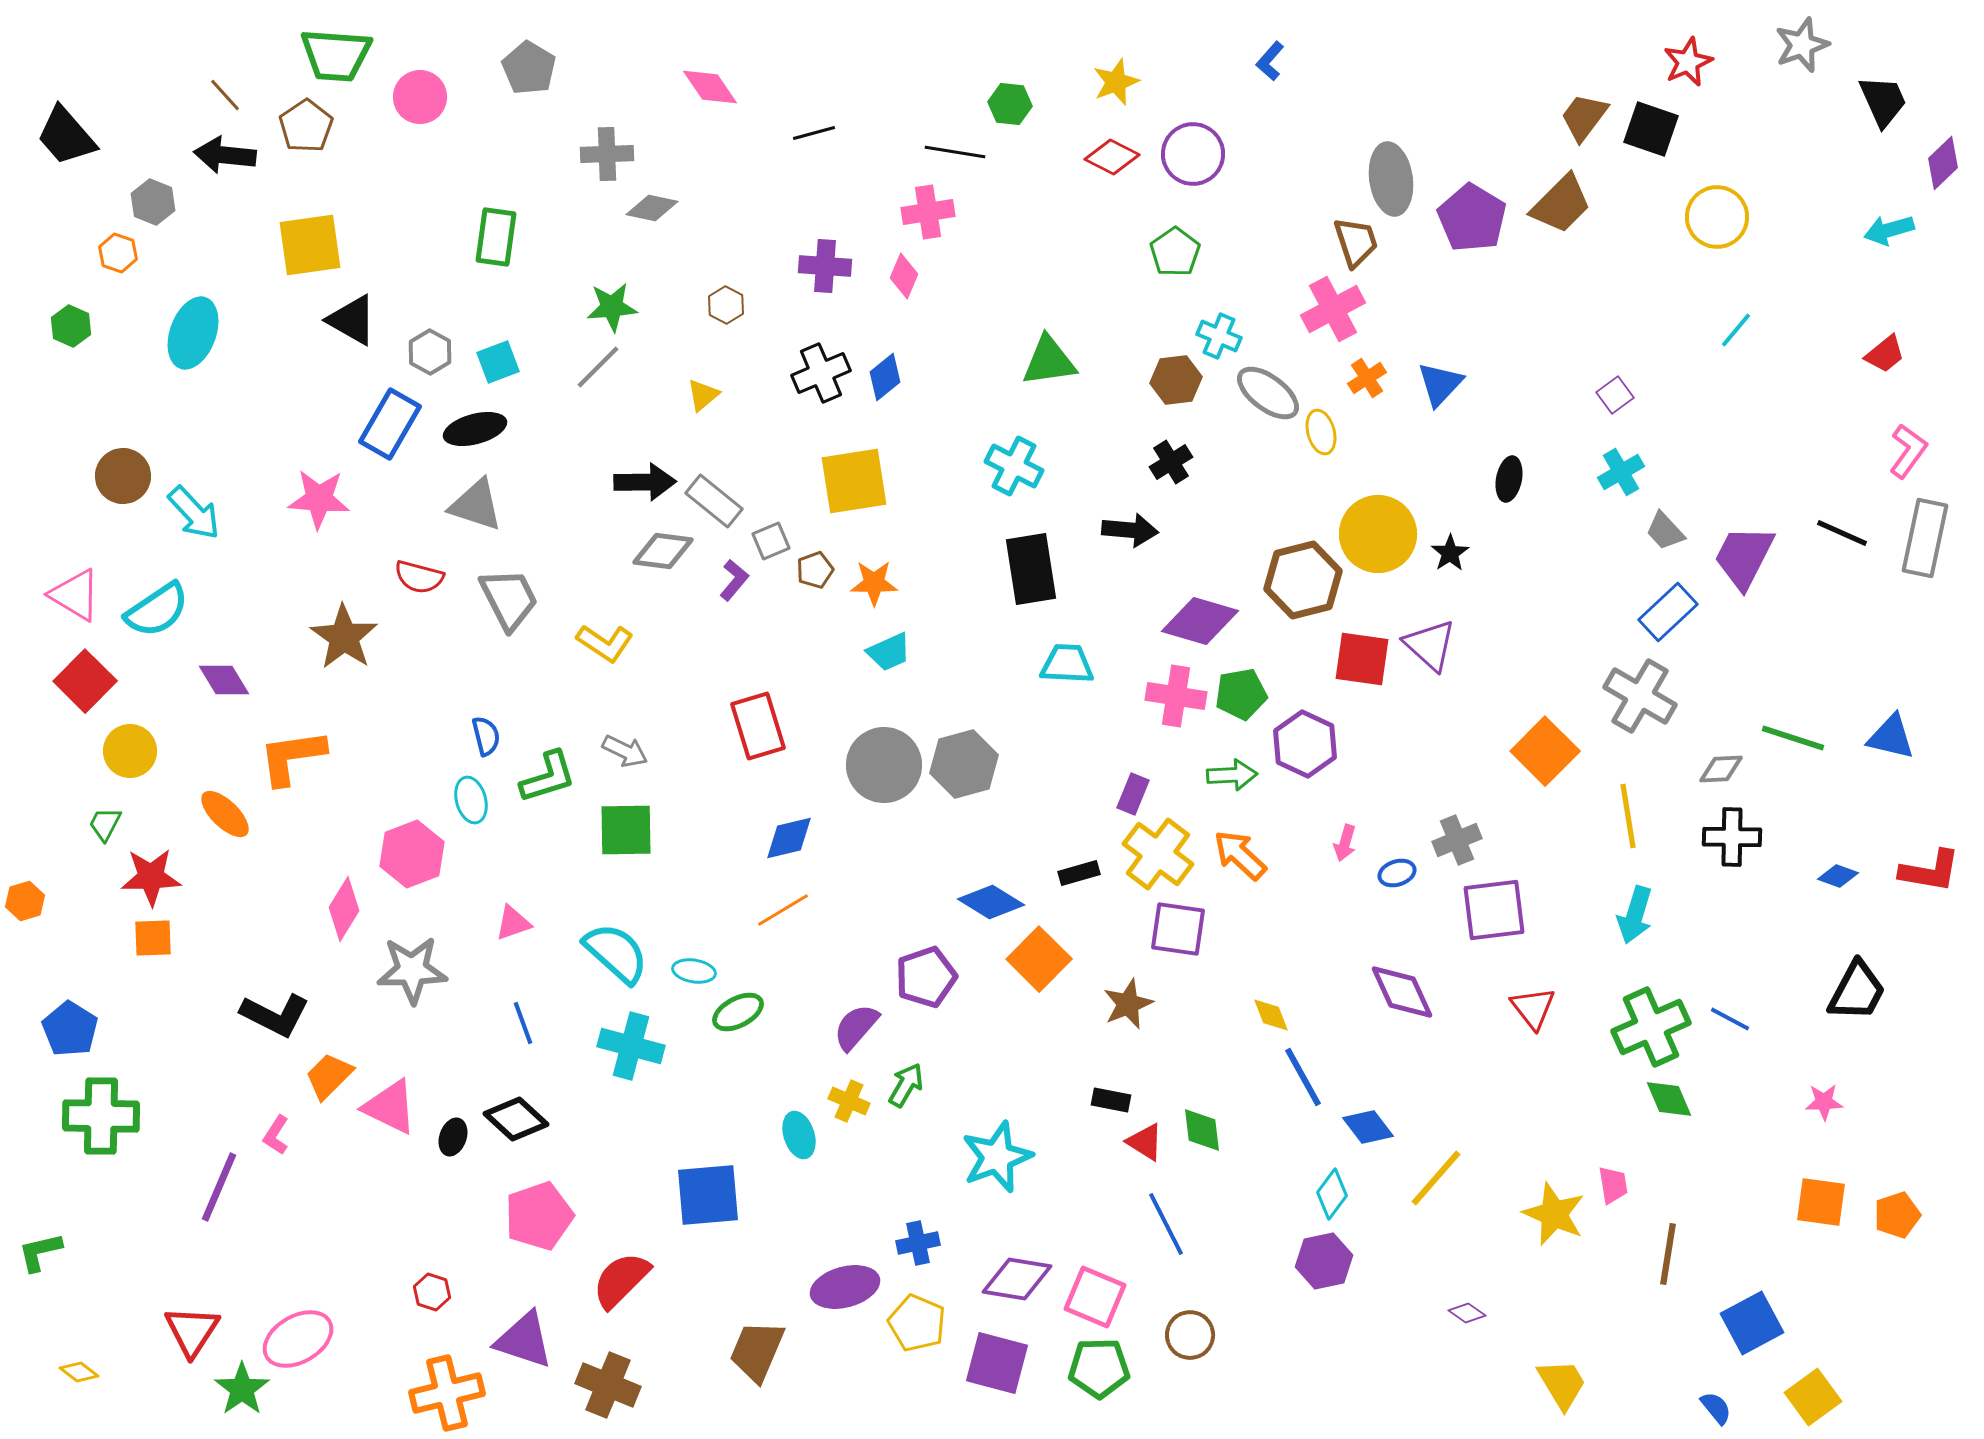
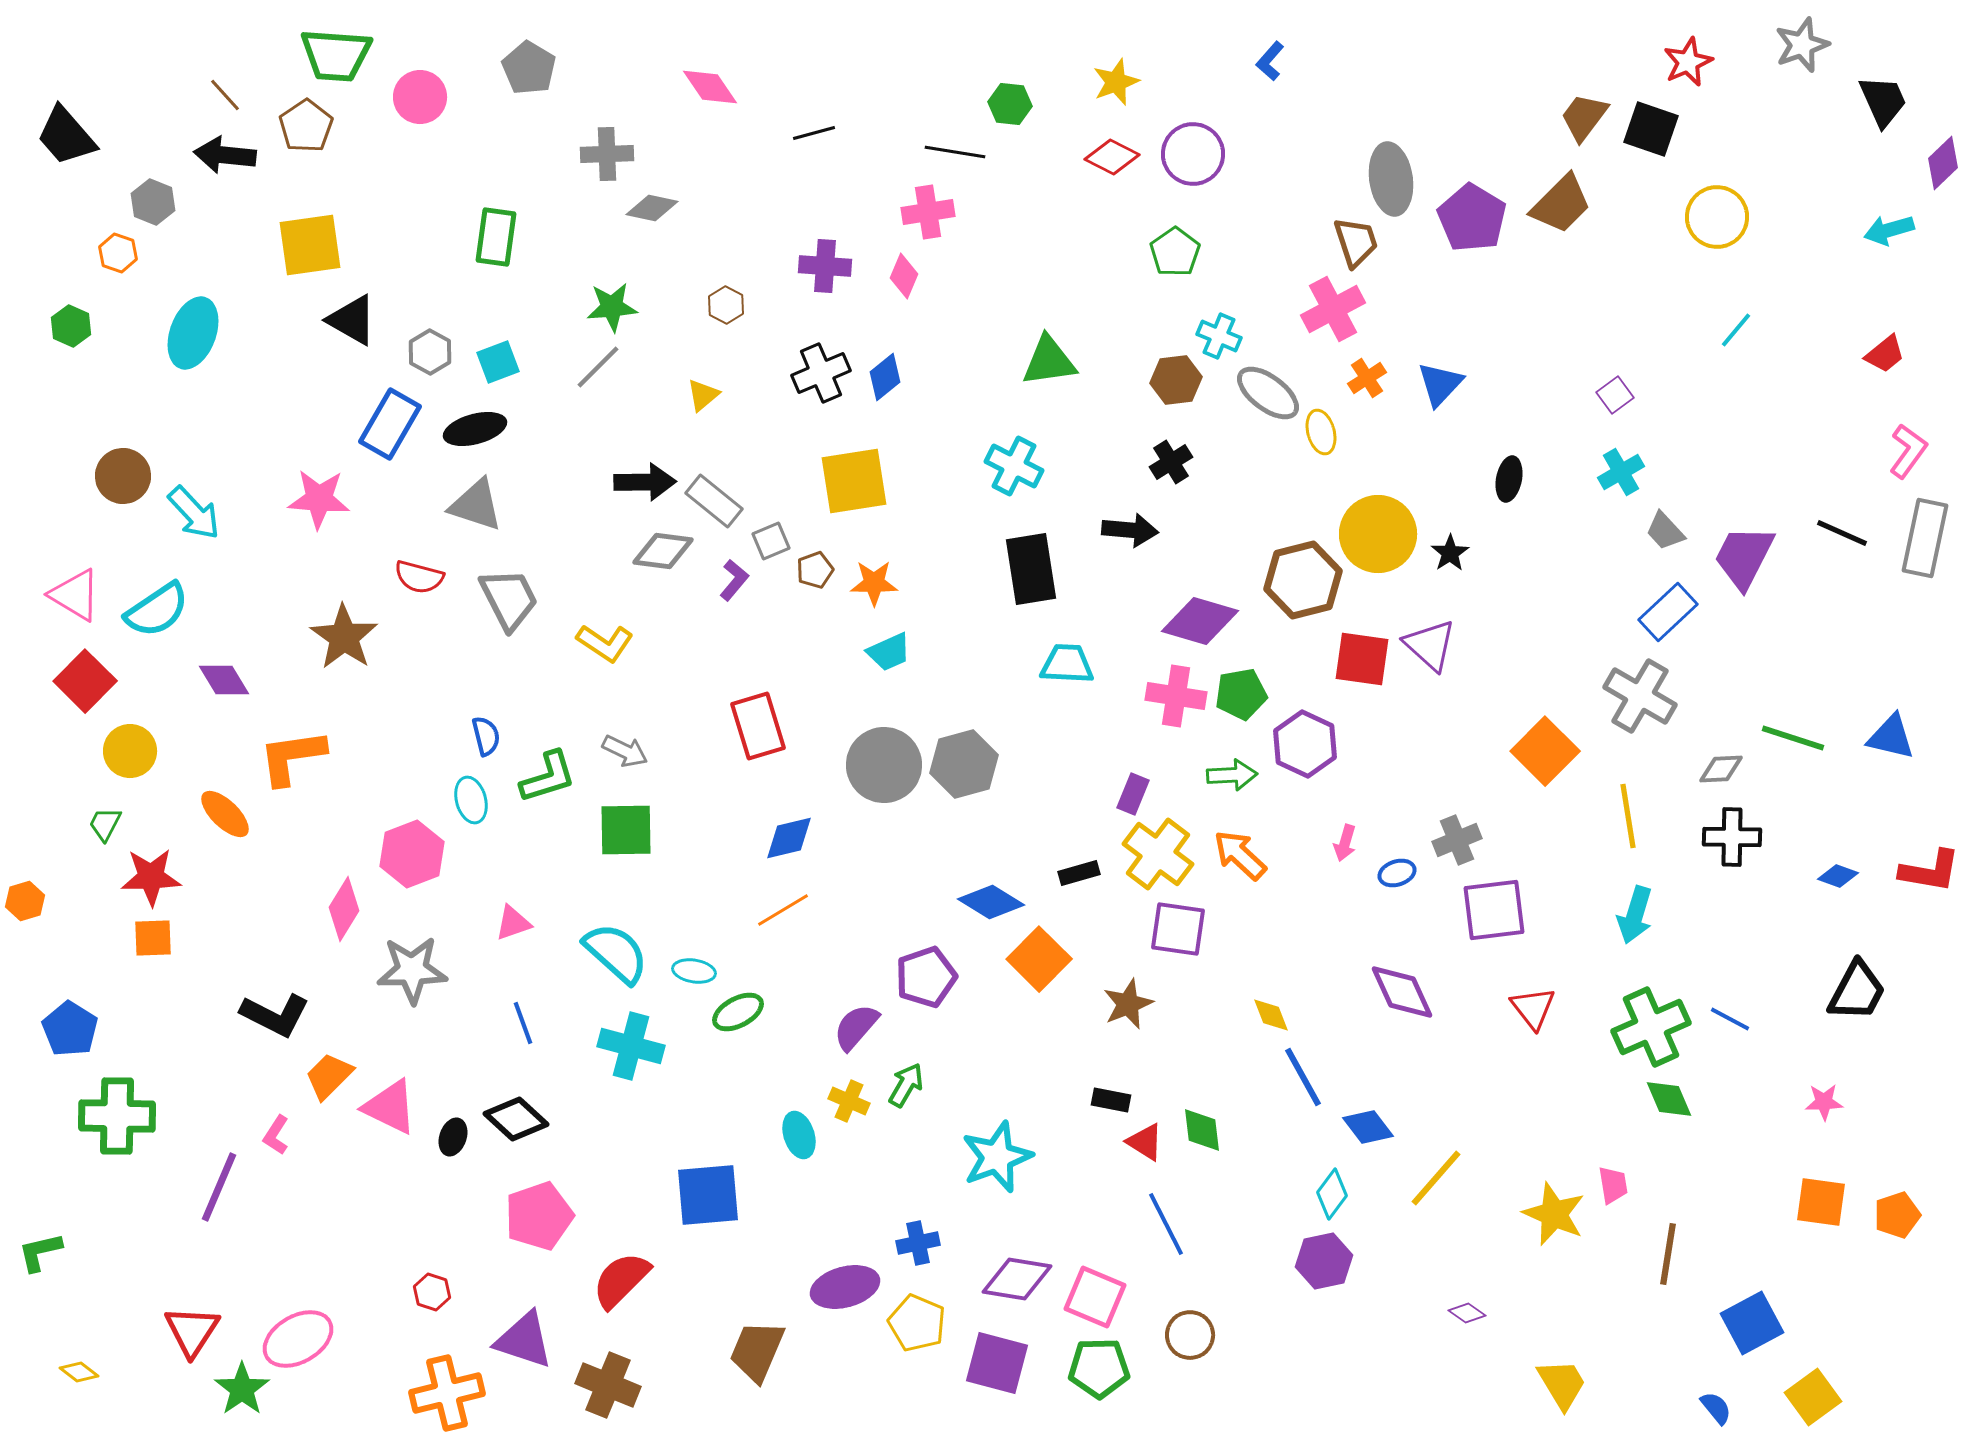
green cross at (101, 1116): moved 16 px right
